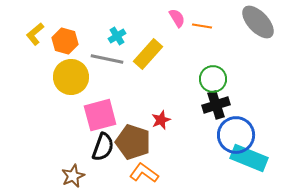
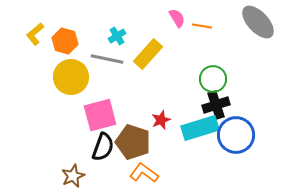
cyan rectangle: moved 49 px left, 30 px up; rotated 39 degrees counterclockwise
